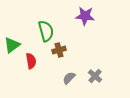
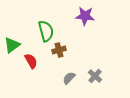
red semicircle: rotated 21 degrees counterclockwise
